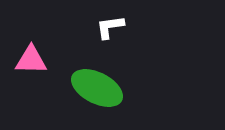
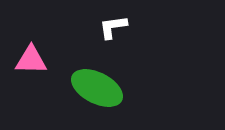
white L-shape: moved 3 px right
